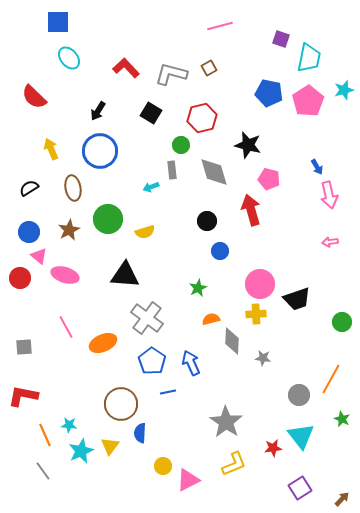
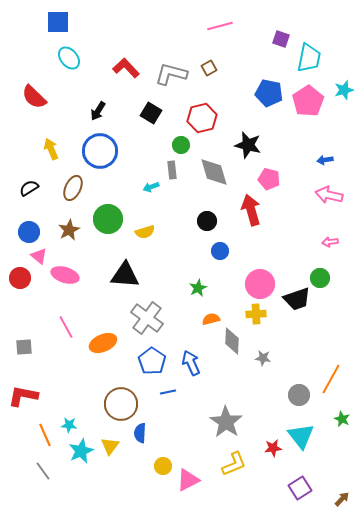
blue arrow at (317, 167): moved 8 px right, 7 px up; rotated 112 degrees clockwise
brown ellipse at (73, 188): rotated 35 degrees clockwise
pink arrow at (329, 195): rotated 116 degrees clockwise
green circle at (342, 322): moved 22 px left, 44 px up
